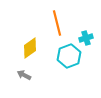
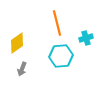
yellow diamond: moved 13 px left, 5 px up
cyan hexagon: moved 8 px left; rotated 15 degrees clockwise
gray arrow: moved 2 px left, 6 px up; rotated 96 degrees counterclockwise
